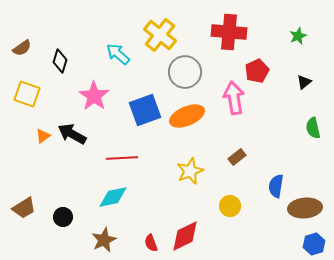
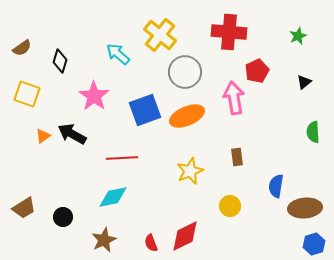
green semicircle: moved 4 px down; rotated 10 degrees clockwise
brown rectangle: rotated 60 degrees counterclockwise
